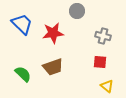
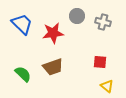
gray circle: moved 5 px down
gray cross: moved 14 px up
